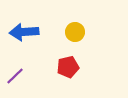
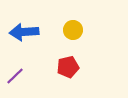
yellow circle: moved 2 px left, 2 px up
